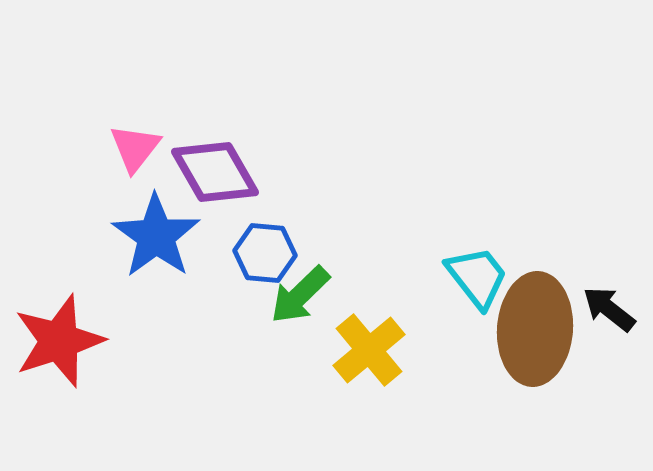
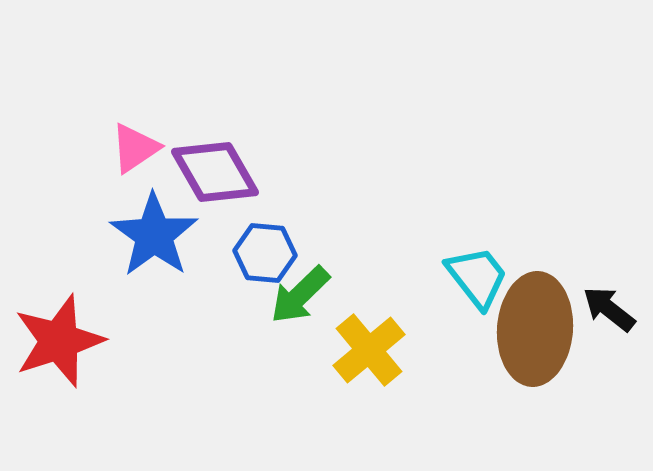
pink triangle: rotated 18 degrees clockwise
blue star: moved 2 px left, 1 px up
